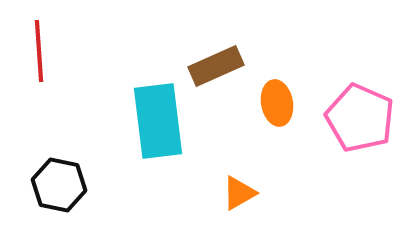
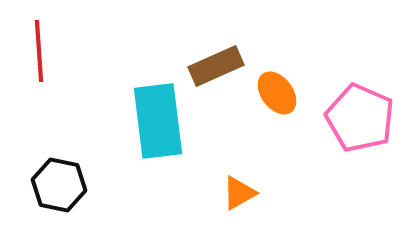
orange ellipse: moved 10 px up; rotated 27 degrees counterclockwise
